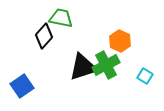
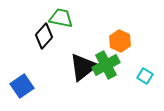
black triangle: rotated 20 degrees counterclockwise
